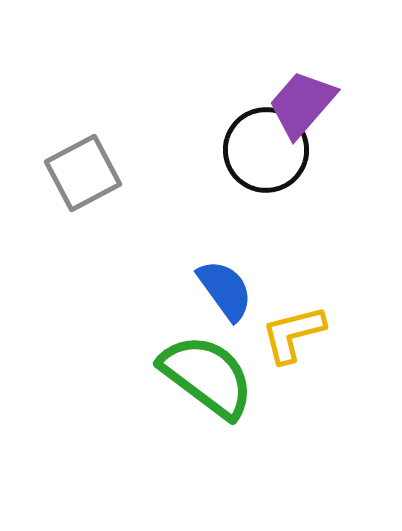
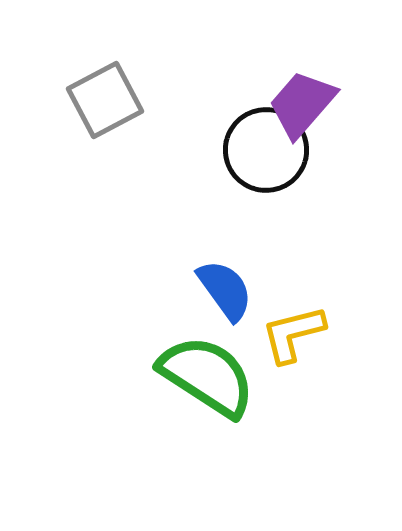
gray square: moved 22 px right, 73 px up
green semicircle: rotated 4 degrees counterclockwise
